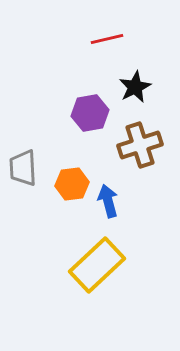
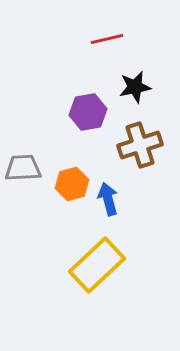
black star: rotated 16 degrees clockwise
purple hexagon: moved 2 px left, 1 px up
gray trapezoid: rotated 90 degrees clockwise
orange hexagon: rotated 8 degrees counterclockwise
blue arrow: moved 2 px up
